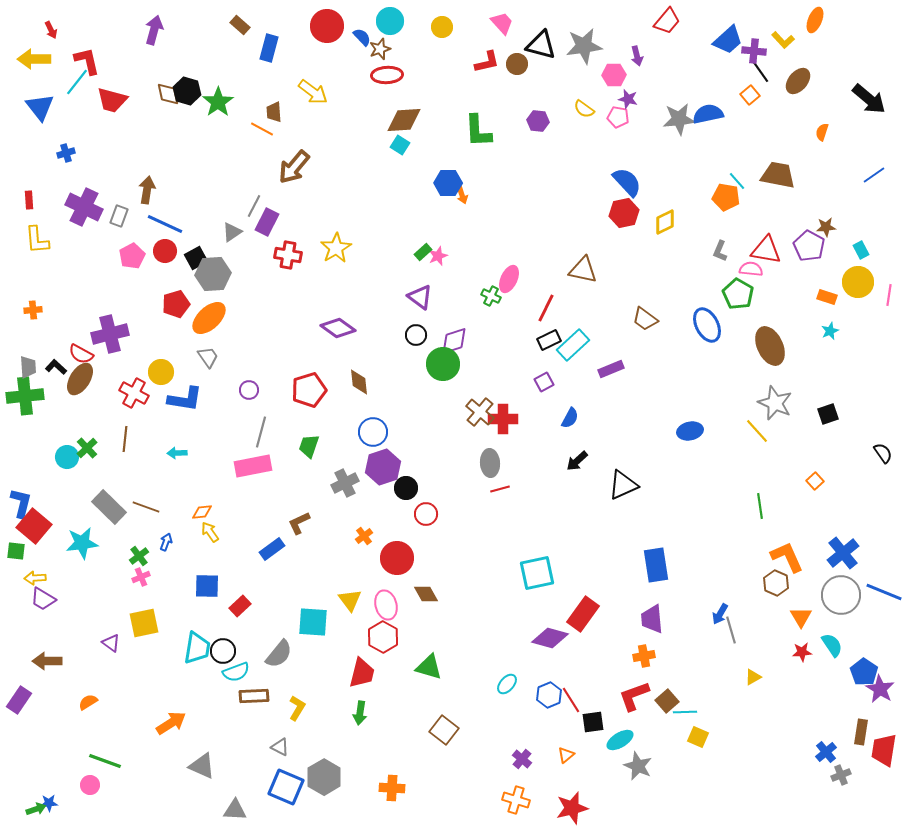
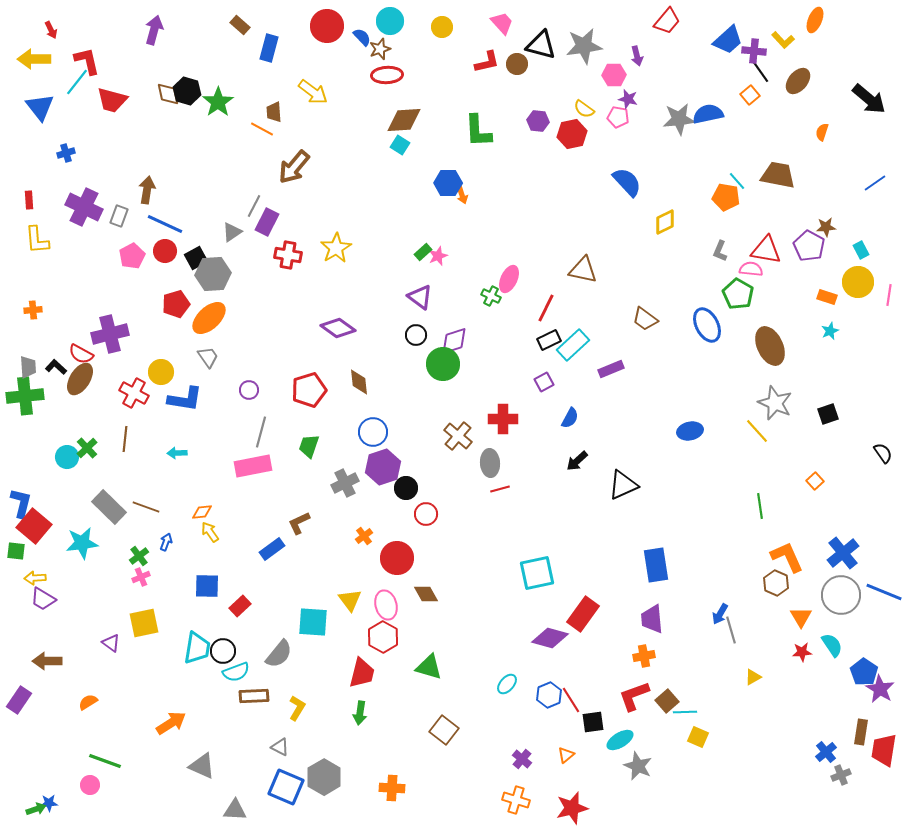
blue line at (874, 175): moved 1 px right, 8 px down
red hexagon at (624, 213): moved 52 px left, 79 px up
brown cross at (480, 412): moved 22 px left, 24 px down
